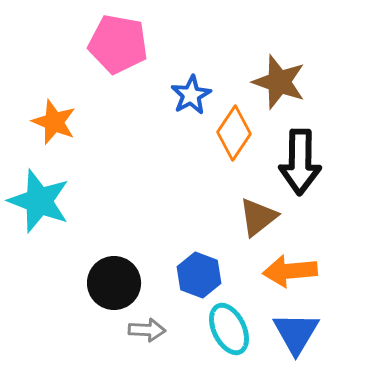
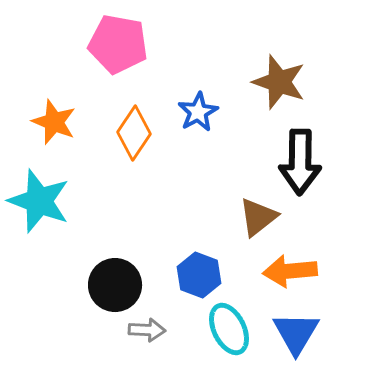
blue star: moved 7 px right, 17 px down
orange diamond: moved 100 px left
black circle: moved 1 px right, 2 px down
